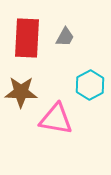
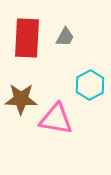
brown star: moved 7 px down
